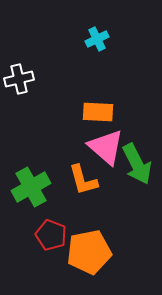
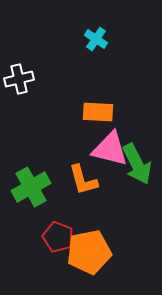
cyan cross: moved 1 px left; rotated 30 degrees counterclockwise
pink triangle: moved 4 px right, 2 px down; rotated 27 degrees counterclockwise
red pentagon: moved 7 px right, 2 px down
